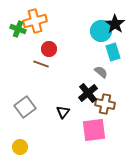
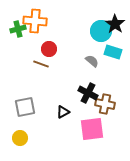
orange cross: rotated 20 degrees clockwise
green cross: rotated 35 degrees counterclockwise
cyan rectangle: rotated 54 degrees counterclockwise
gray semicircle: moved 9 px left, 11 px up
black cross: rotated 24 degrees counterclockwise
gray square: rotated 25 degrees clockwise
black triangle: rotated 24 degrees clockwise
pink square: moved 2 px left, 1 px up
yellow circle: moved 9 px up
